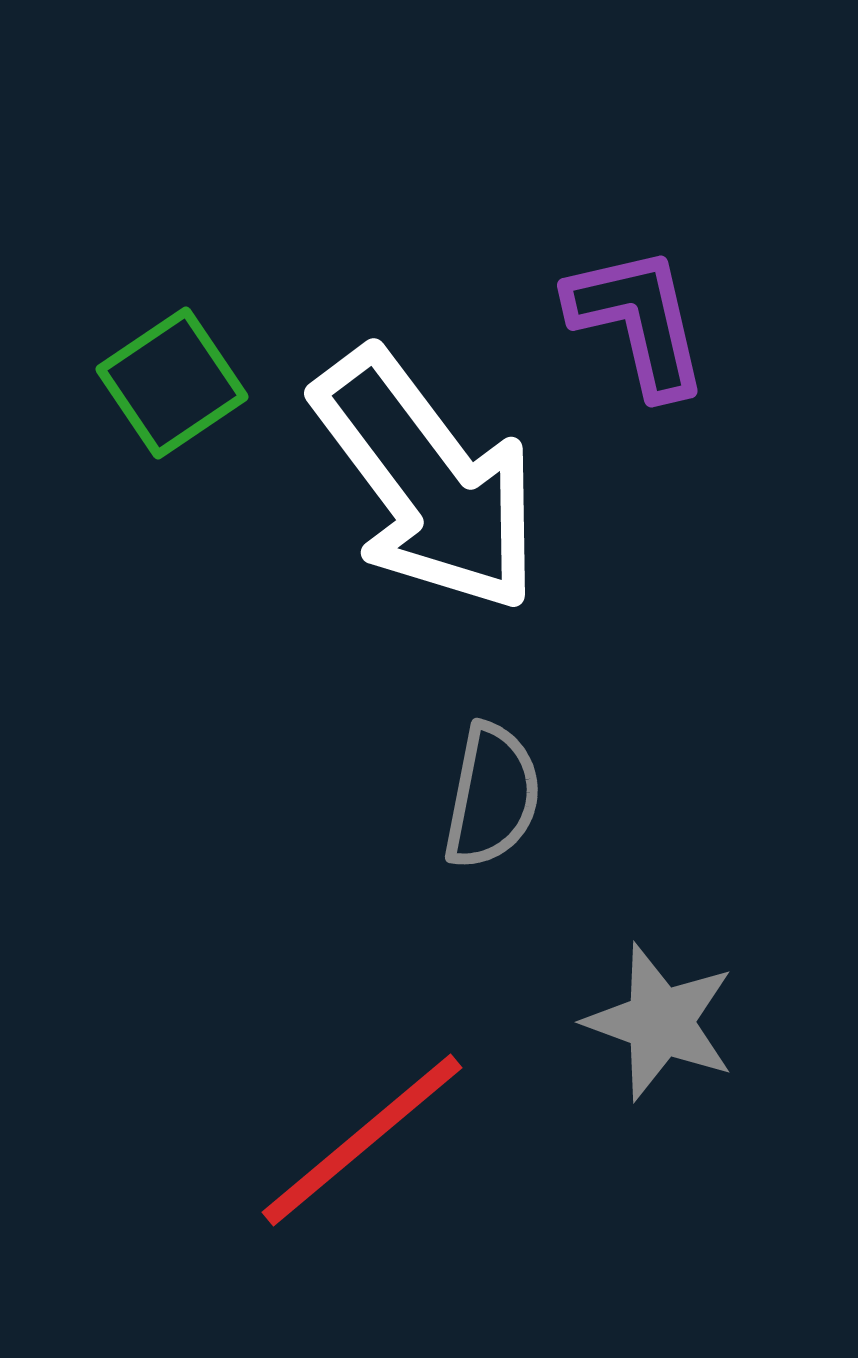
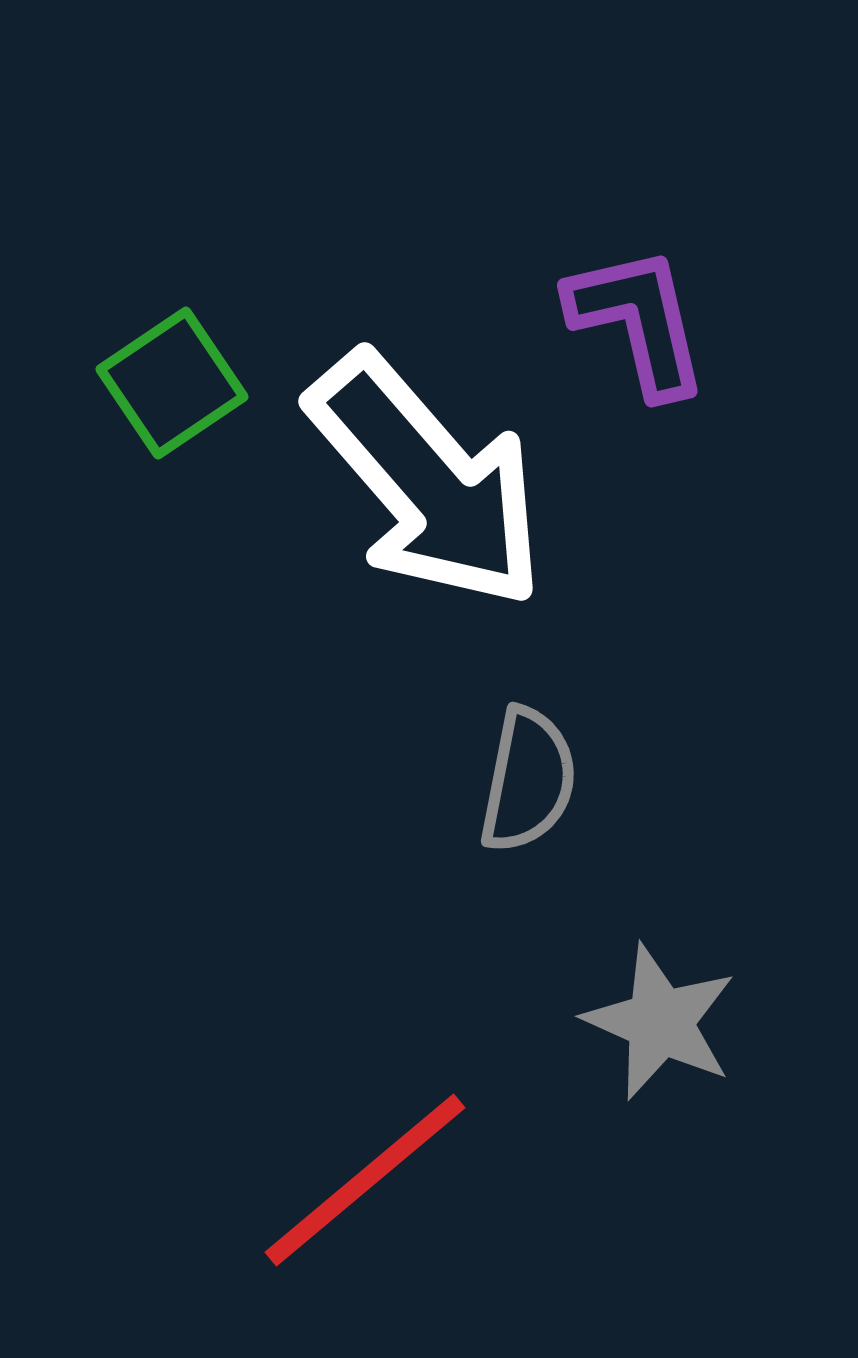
white arrow: rotated 4 degrees counterclockwise
gray semicircle: moved 36 px right, 16 px up
gray star: rotated 4 degrees clockwise
red line: moved 3 px right, 40 px down
